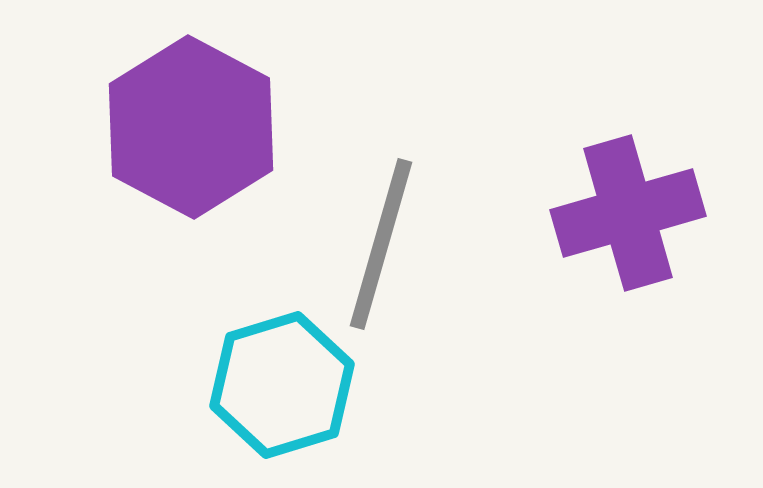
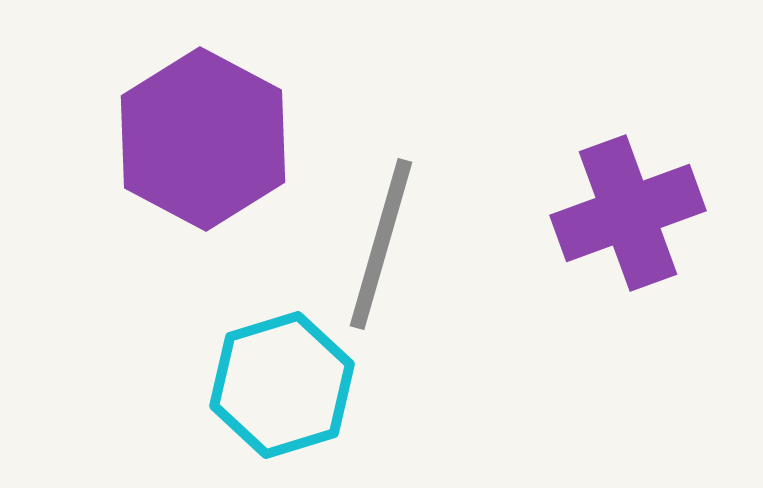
purple hexagon: moved 12 px right, 12 px down
purple cross: rotated 4 degrees counterclockwise
